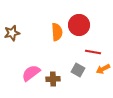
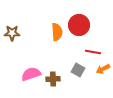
brown star: rotated 14 degrees clockwise
pink semicircle: moved 1 px down; rotated 18 degrees clockwise
